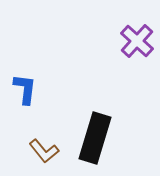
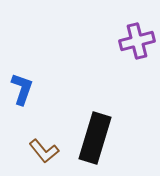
purple cross: rotated 32 degrees clockwise
blue L-shape: moved 3 px left; rotated 12 degrees clockwise
